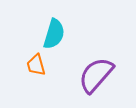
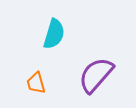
orange trapezoid: moved 18 px down
